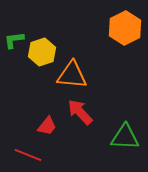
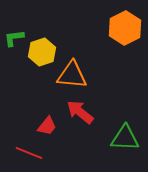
green L-shape: moved 2 px up
red arrow: rotated 8 degrees counterclockwise
green triangle: moved 1 px down
red line: moved 1 px right, 2 px up
